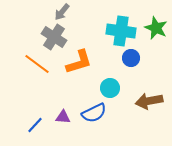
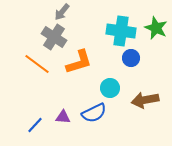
brown arrow: moved 4 px left, 1 px up
